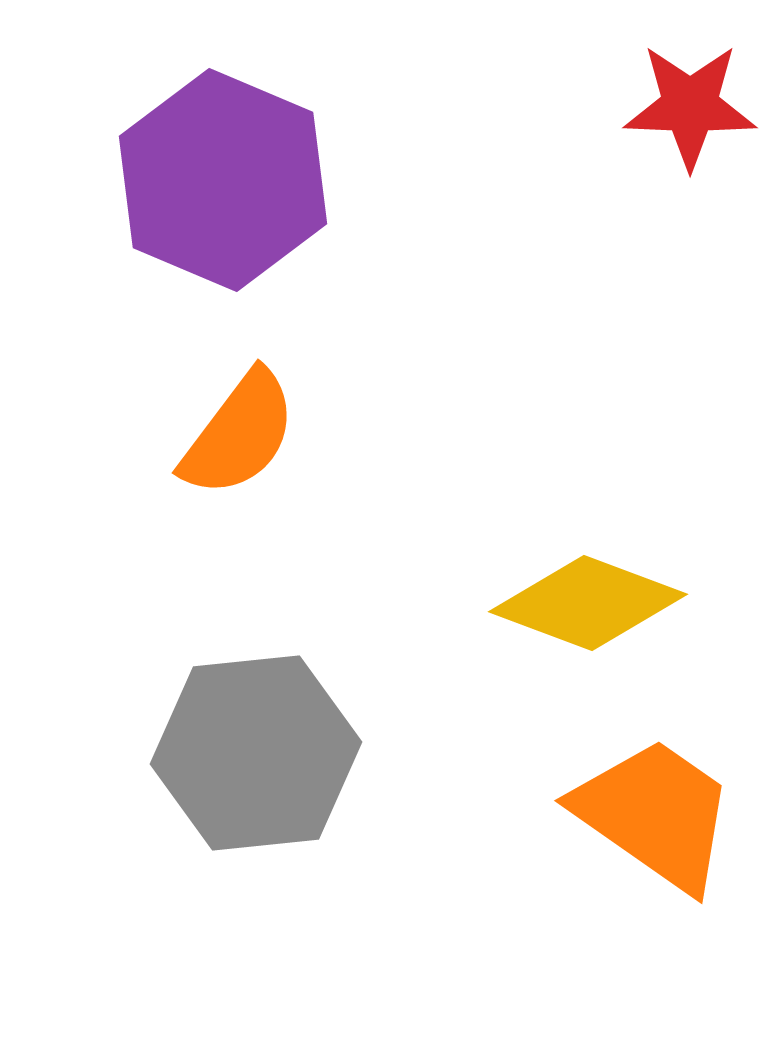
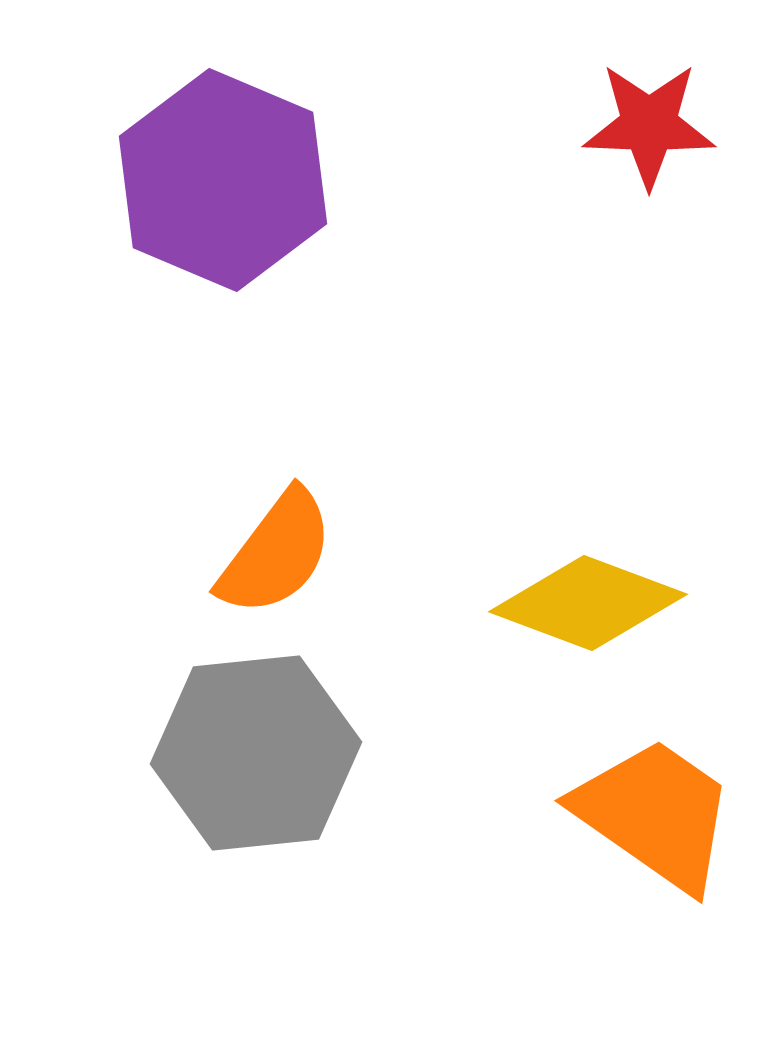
red star: moved 41 px left, 19 px down
orange semicircle: moved 37 px right, 119 px down
